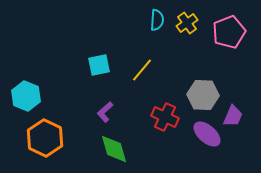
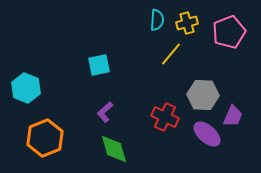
yellow cross: rotated 20 degrees clockwise
yellow line: moved 29 px right, 16 px up
cyan hexagon: moved 8 px up
orange hexagon: rotated 12 degrees clockwise
